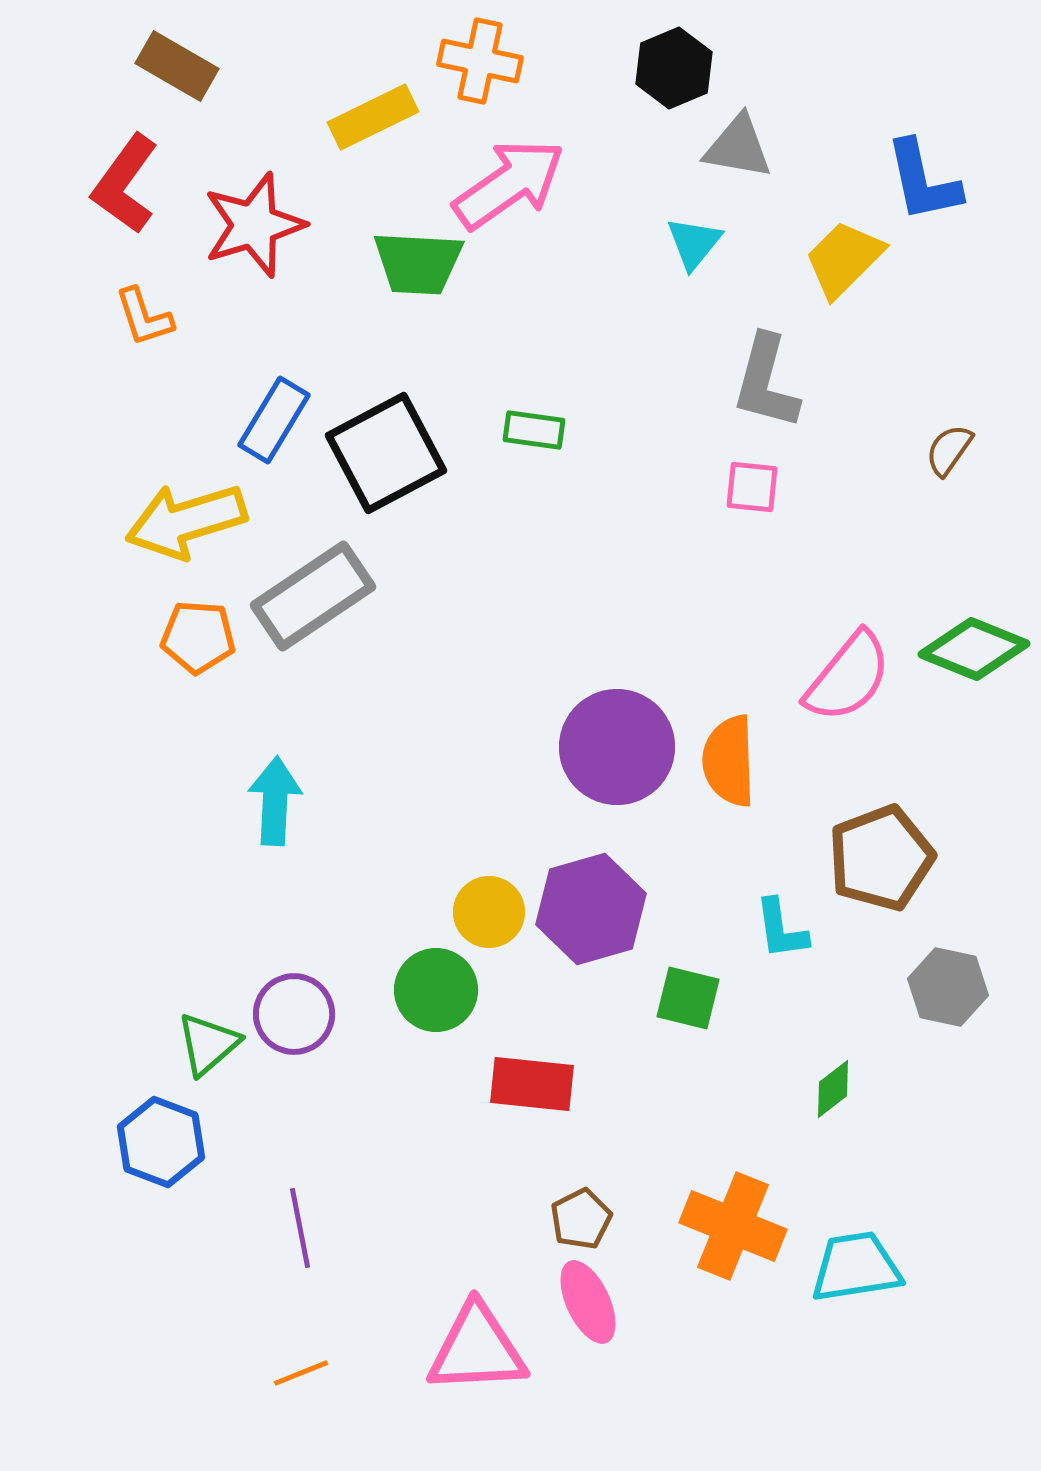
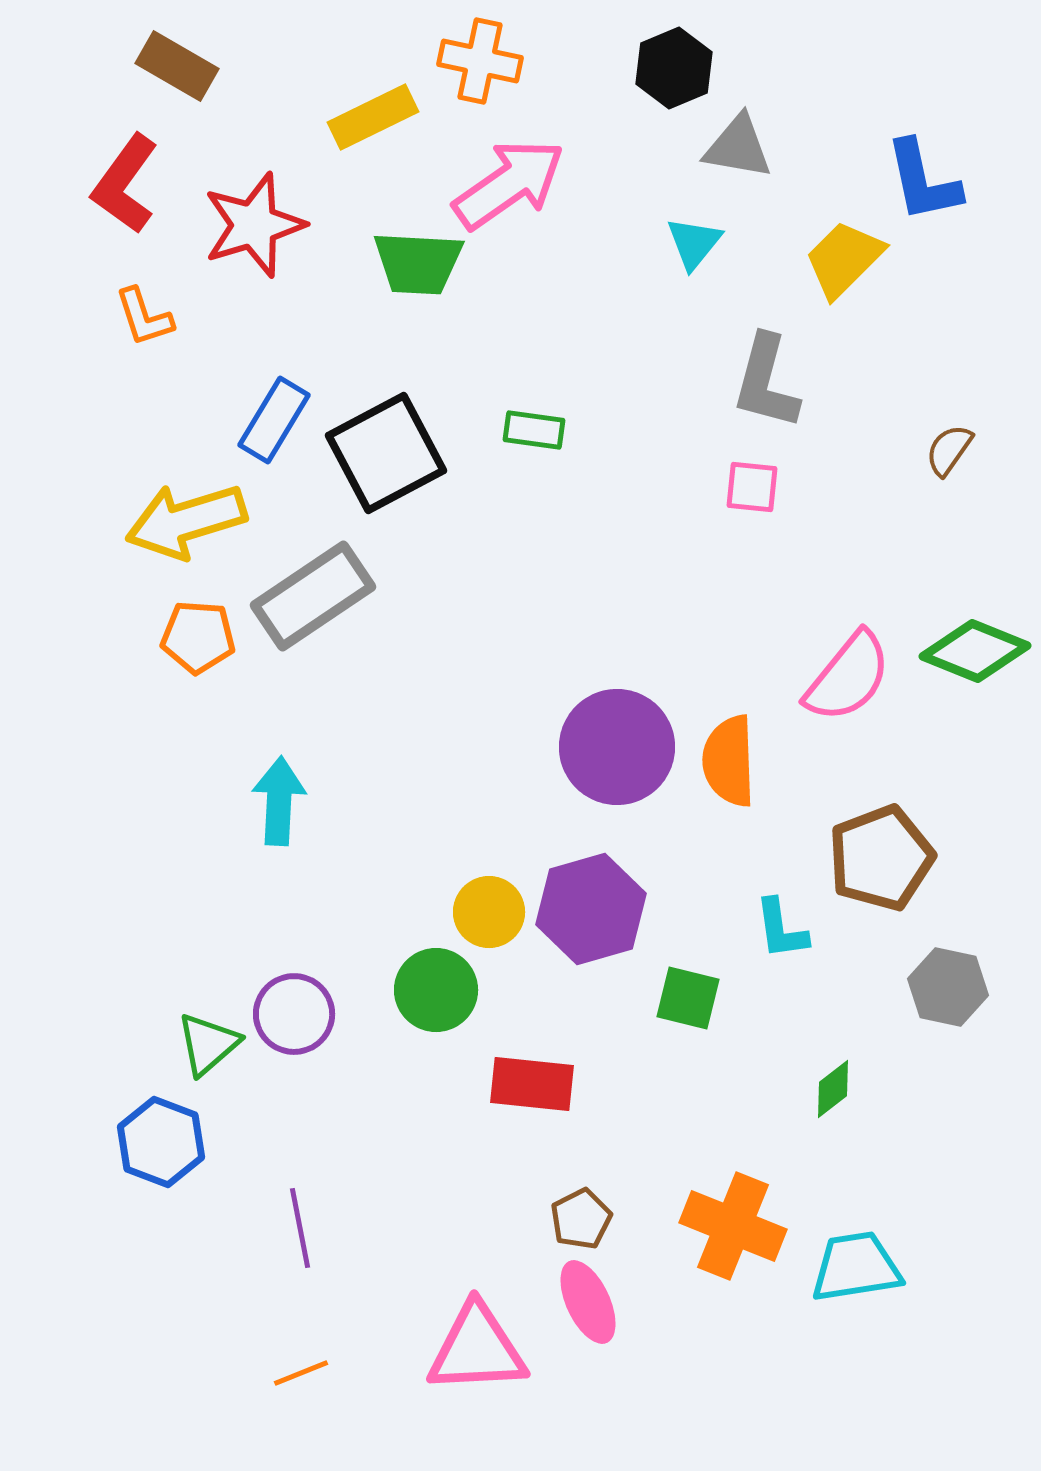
green diamond at (974, 649): moved 1 px right, 2 px down
cyan arrow at (275, 801): moved 4 px right
